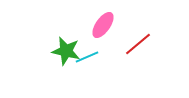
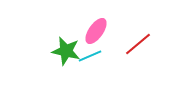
pink ellipse: moved 7 px left, 6 px down
cyan line: moved 3 px right, 1 px up
